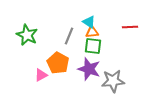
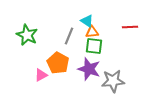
cyan triangle: moved 2 px left, 1 px up
green square: moved 1 px right
